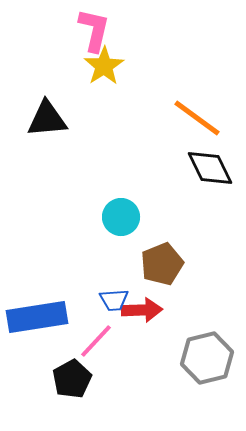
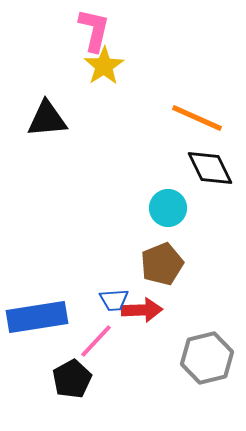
orange line: rotated 12 degrees counterclockwise
cyan circle: moved 47 px right, 9 px up
